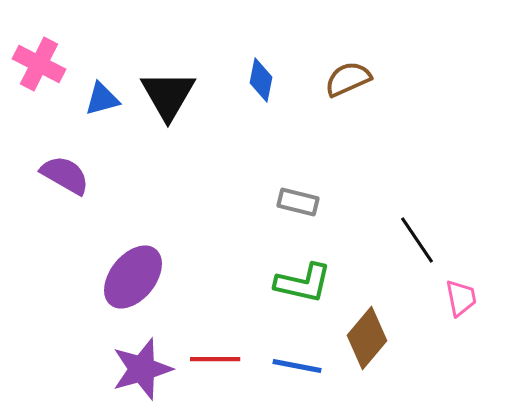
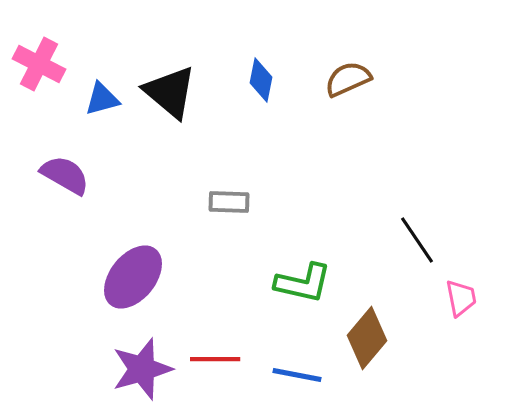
black triangle: moved 2 px right, 3 px up; rotated 20 degrees counterclockwise
gray rectangle: moved 69 px left; rotated 12 degrees counterclockwise
blue line: moved 9 px down
